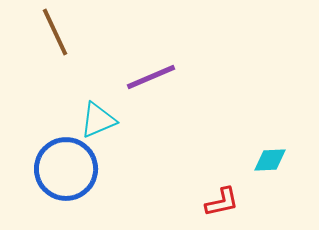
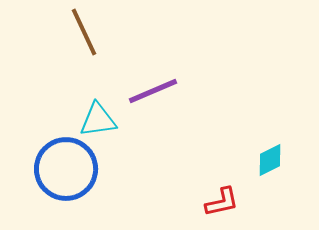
brown line: moved 29 px right
purple line: moved 2 px right, 14 px down
cyan triangle: rotated 15 degrees clockwise
cyan diamond: rotated 24 degrees counterclockwise
